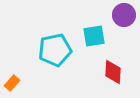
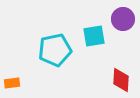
purple circle: moved 1 px left, 4 px down
red diamond: moved 8 px right, 8 px down
orange rectangle: rotated 42 degrees clockwise
